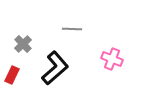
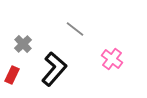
gray line: moved 3 px right; rotated 36 degrees clockwise
pink cross: rotated 15 degrees clockwise
black L-shape: moved 1 px left, 1 px down; rotated 8 degrees counterclockwise
